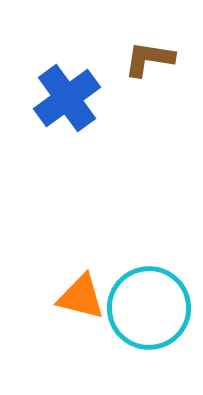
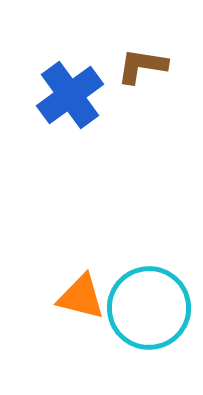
brown L-shape: moved 7 px left, 7 px down
blue cross: moved 3 px right, 3 px up
